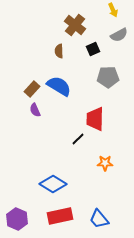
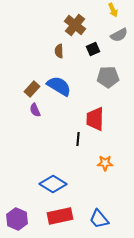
black line: rotated 40 degrees counterclockwise
